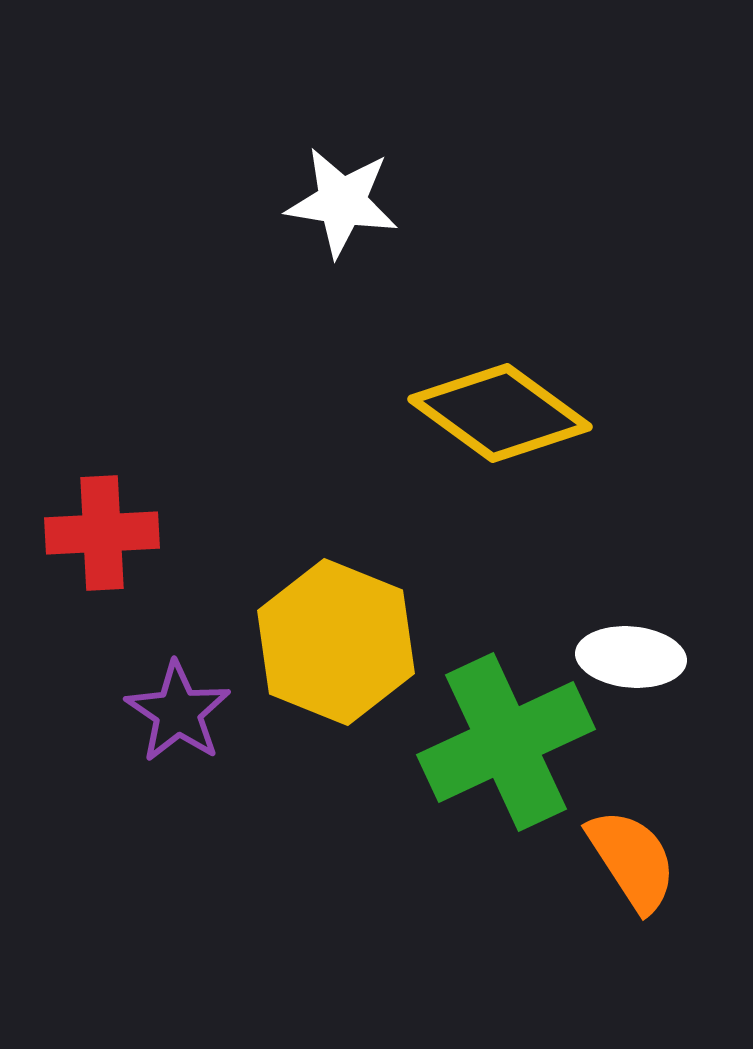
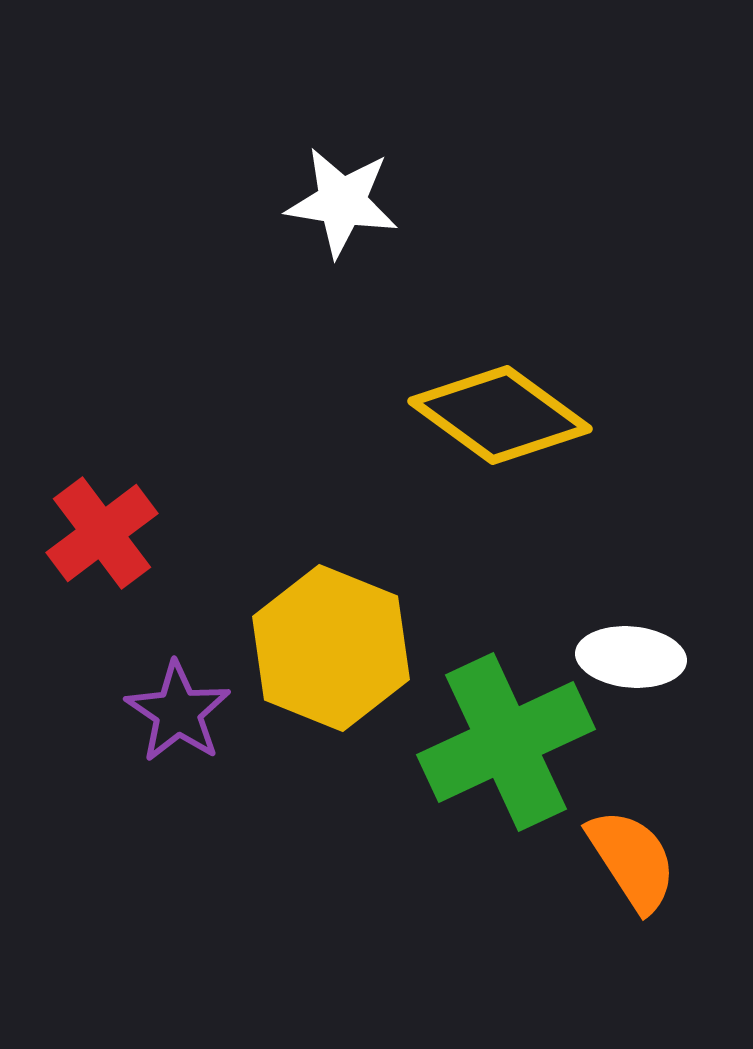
yellow diamond: moved 2 px down
red cross: rotated 34 degrees counterclockwise
yellow hexagon: moved 5 px left, 6 px down
